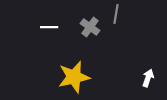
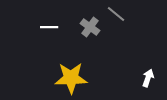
gray line: rotated 60 degrees counterclockwise
yellow star: moved 3 px left, 1 px down; rotated 12 degrees clockwise
